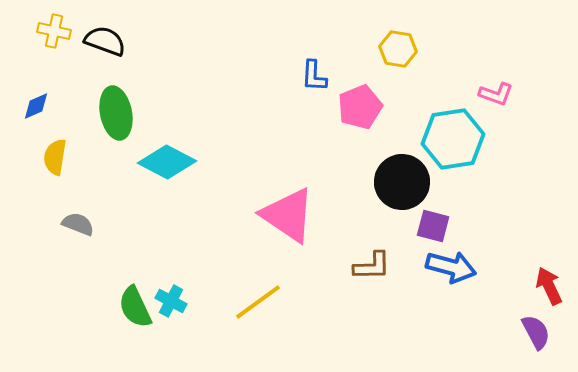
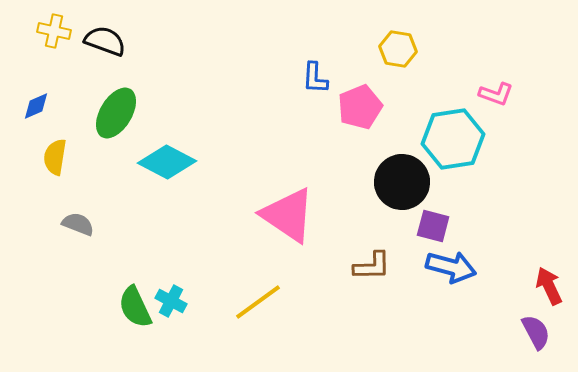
blue L-shape: moved 1 px right, 2 px down
green ellipse: rotated 42 degrees clockwise
